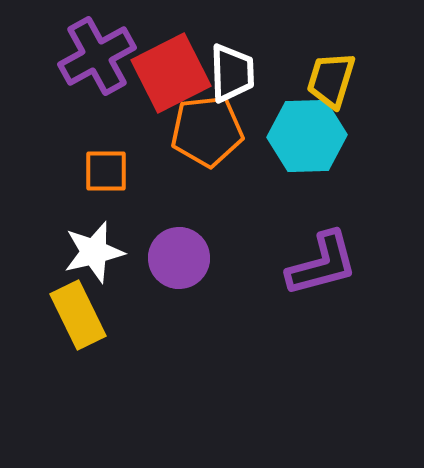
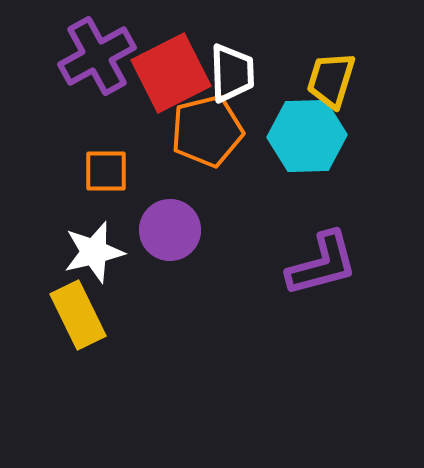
orange pentagon: rotated 8 degrees counterclockwise
purple circle: moved 9 px left, 28 px up
